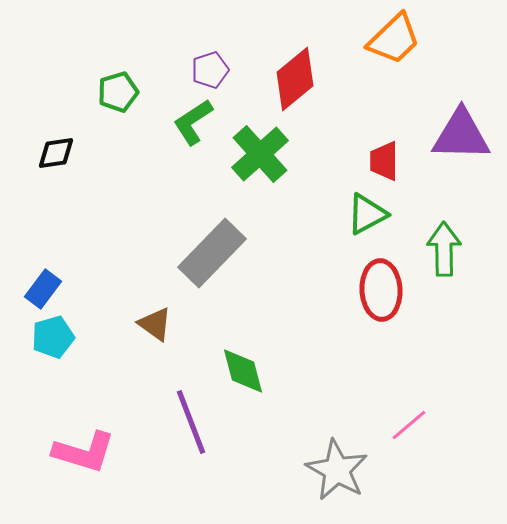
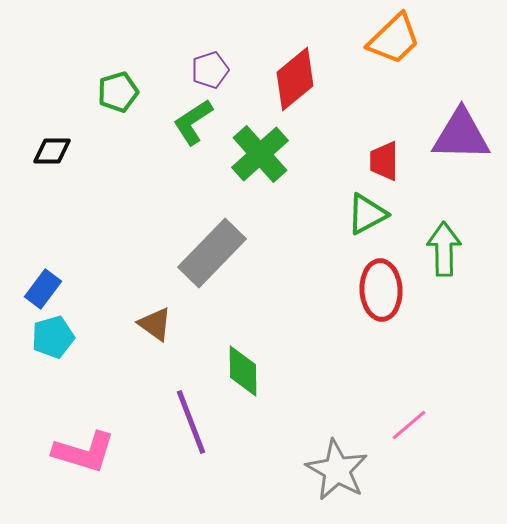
black diamond: moved 4 px left, 2 px up; rotated 9 degrees clockwise
green diamond: rotated 14 degrees clockwise
